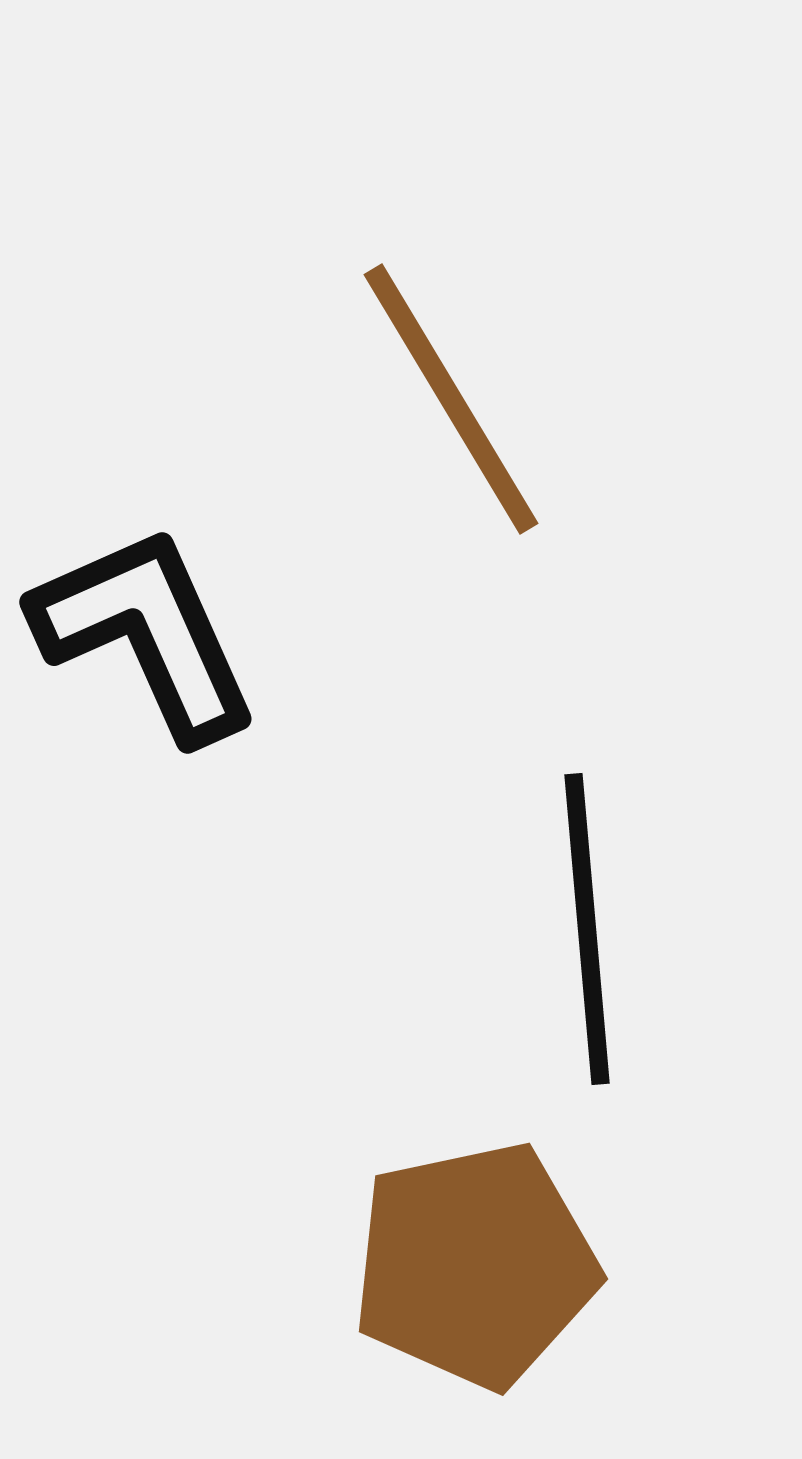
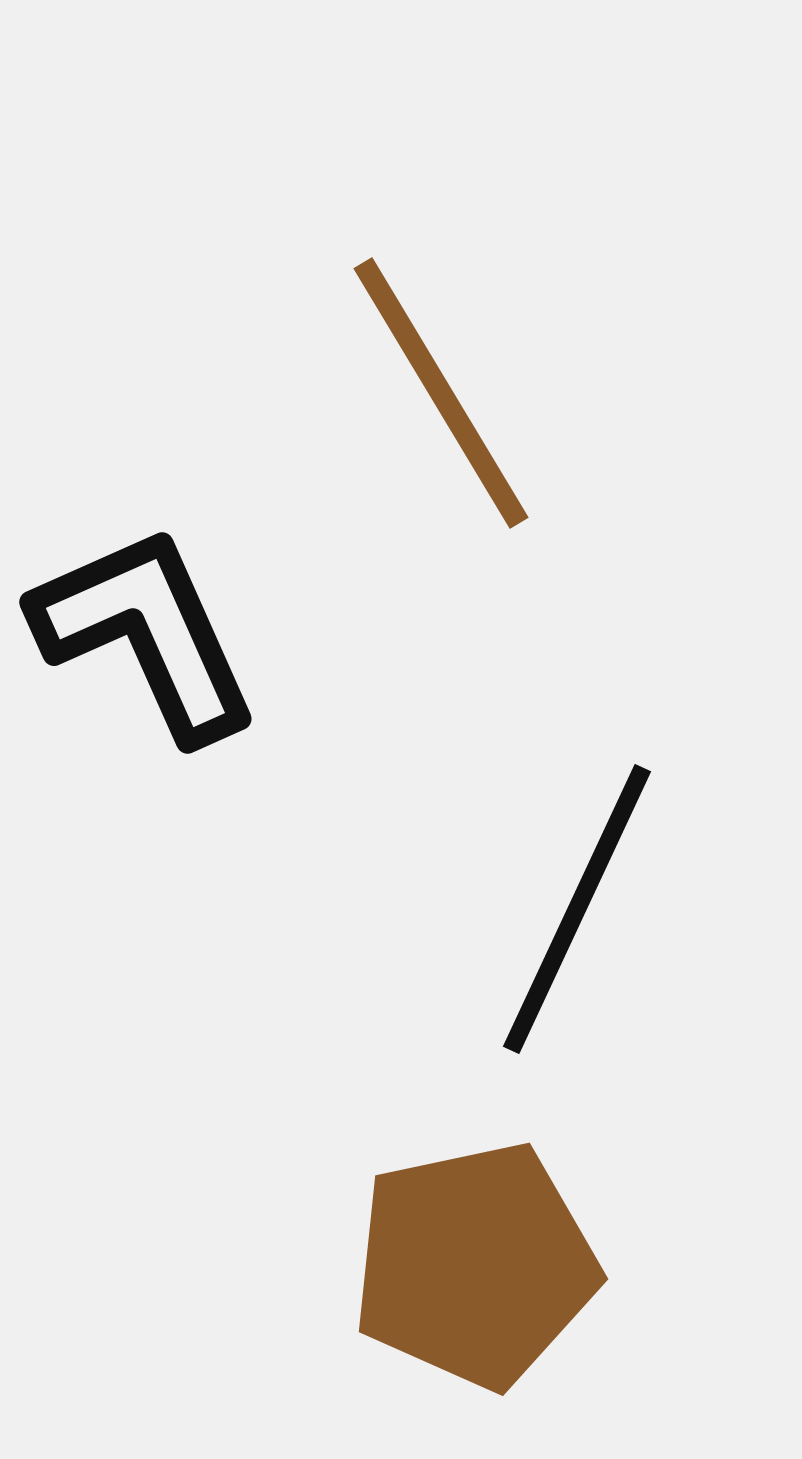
brown line: moved 10 px left, 6 px up
black line: moved 10 px left, 20 px up; rotated 30 degrees clockwise
